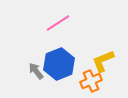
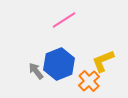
pink line: moved 6 px right, 3 px up
orange cross: moved 2 px left; rotated 20 degrees counterclockwise
